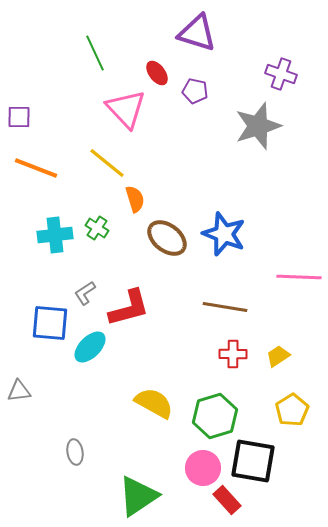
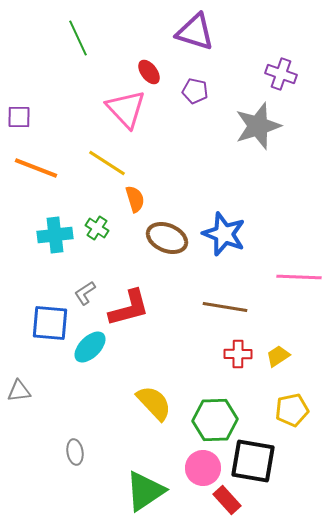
purple triangle: moved 2 px left, 1 px up
green line: moved 17 px left, 15 px up
red ellipse: moved 8 px left, 1 px up
yellow line: rotated 6 degrees counterclockwise
brown ellipse: rotated 15 degrees counterclockwise
red cross: moved 5 px right
yellow semicircle: rotated 18 degrees clockwise
yellow pentagon: rotated 20 degrees clockwise
green hexagon: moved 4 px down; rotated 15 degrees clockwise
green triangle: moved 7 px right, 5 px up
